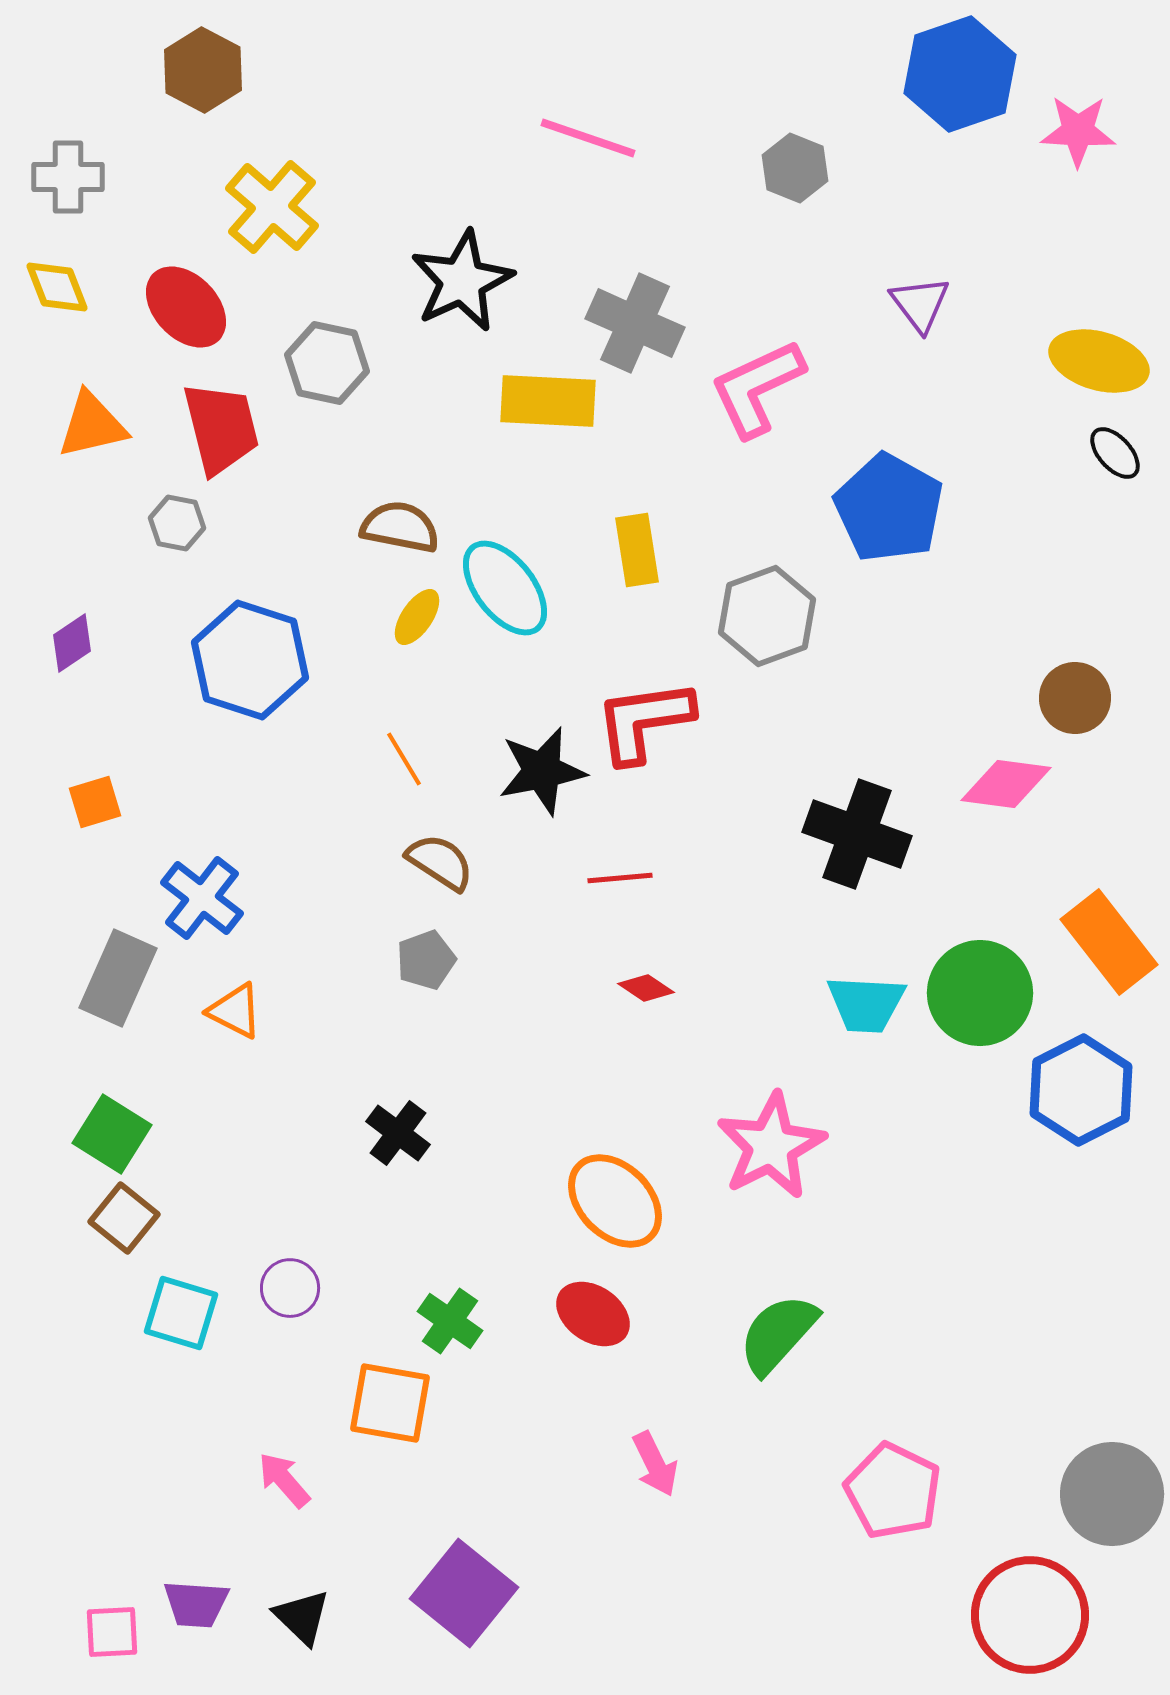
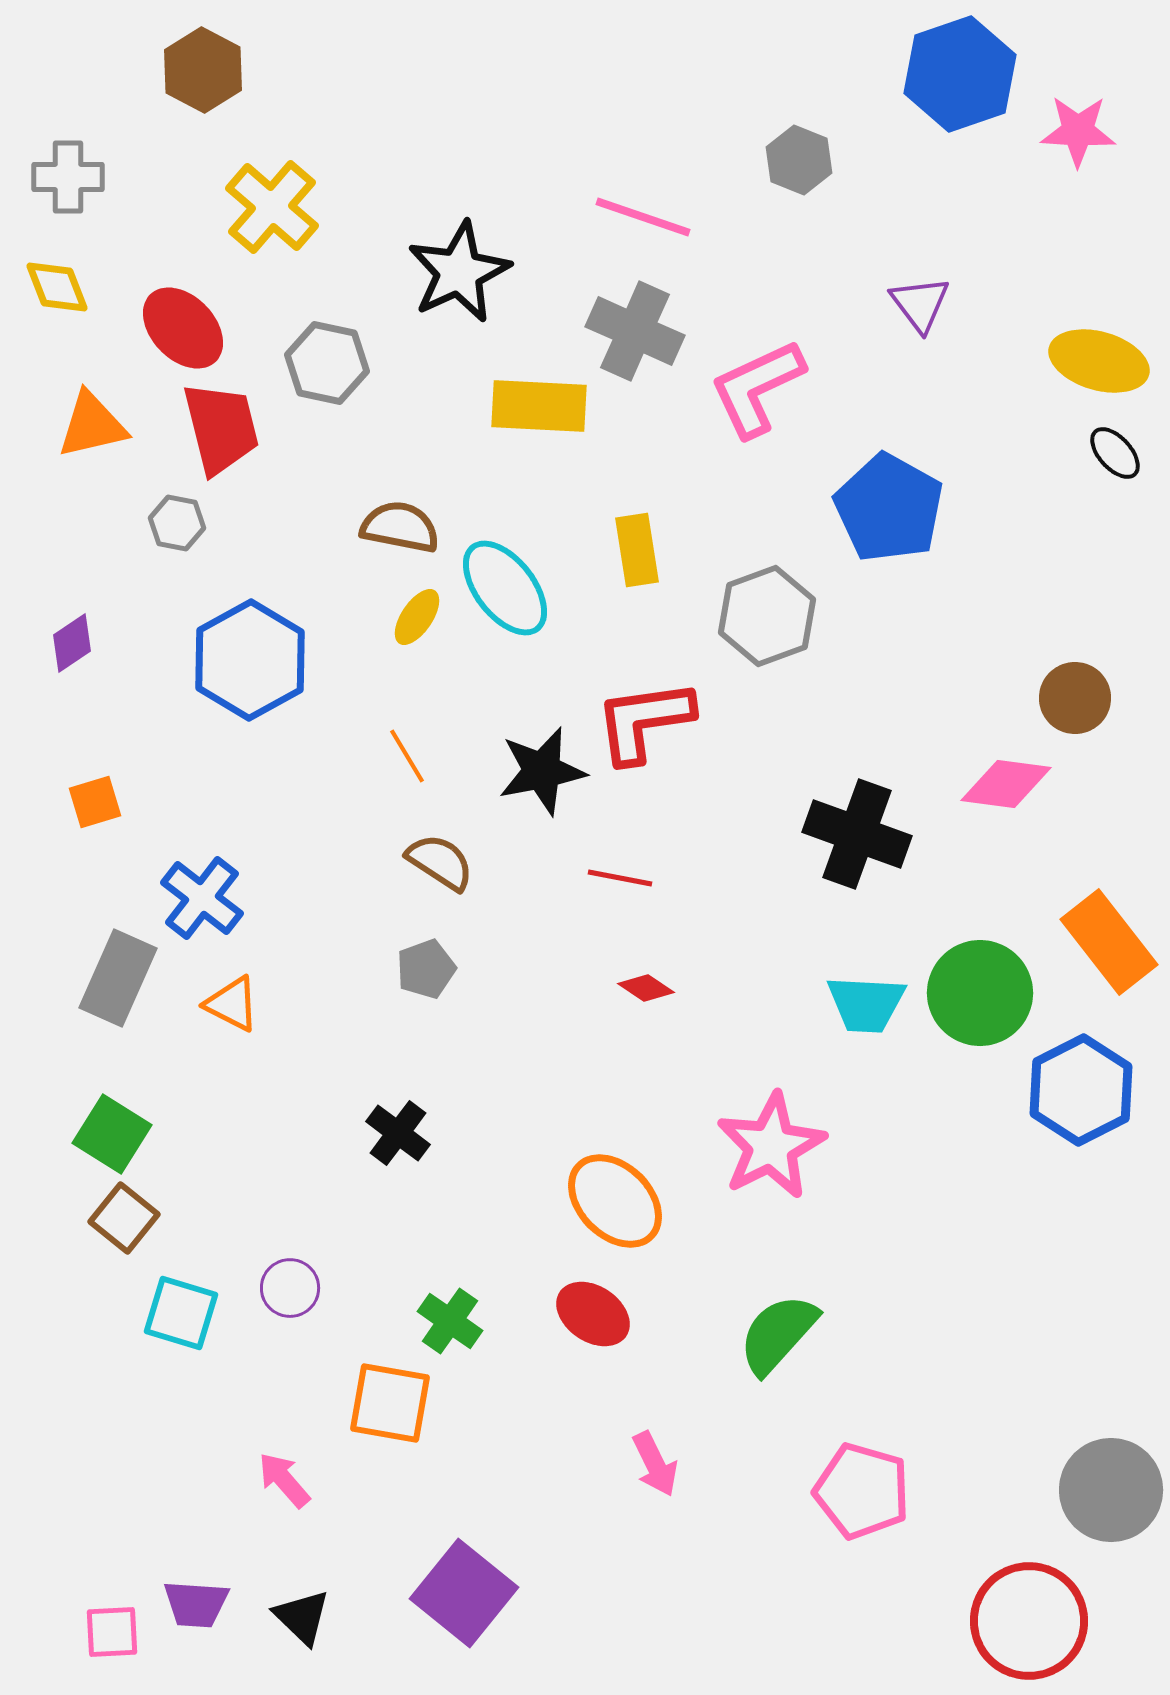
pink line at (588, 138): moved 55 px right, 79 px down
gray hexagon at (795, 168): moved 4 px right, 8 px up
black star at (462, 281): moved 3 px left, 9 px up
red ellipse at (186, 307): moved 3 px left, 21 px down
gray cross at (635, 323): moved 8 px down
yellow rectangle at (548, 401): moved 9 px left, 5 px down
blue hexagon at (250, 660): rotated 13 degrees clockwise
orange line at (404, 759): moved 3 px right, 3 px up
red line at (620, 878): rotated 16 degrees clockwise
gray pentagon at (426, 960): moved 9 px down
orange triangle at (235, 1011): moved 3 px left, 7 px up
pink pentagon at (893, 1491): moved 31 px left; rotated 10 degrees counterclockwise
gray circle at (1112, 1494): moved 1 px left, 4 px up
red circle at (1030, 1615): moved 1 px left, 6 px down
